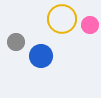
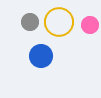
yellow circle: moved 3 px left, 3 px down
gray circle: moved 14 px right, 20 px up
